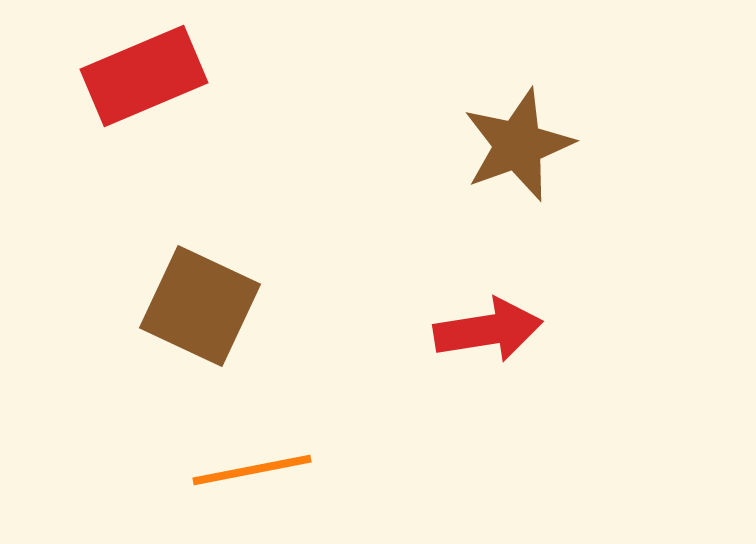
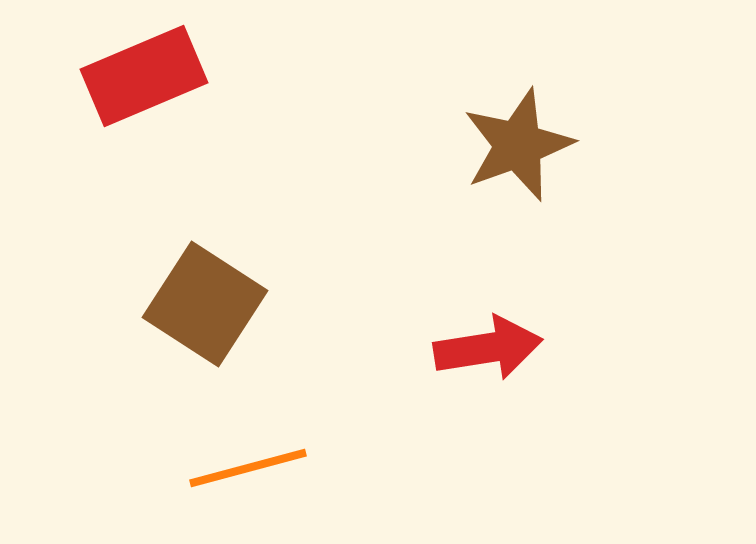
brown square: moved 5 px right, 2 px up; rotated 8 degrees clockwise
red arrow: moved 18 px down
orange line: moved 4 px left, 2 px up; rotated 4 degrees counterclockwise
